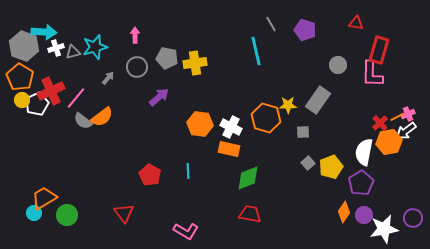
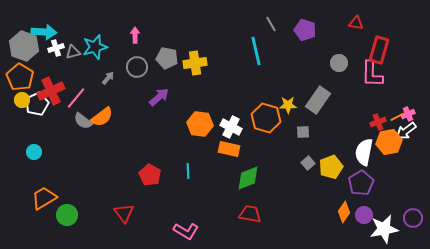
gray circle at (338, 65): moved 1 px right, 2 px up
red cross at (380, 123): moved 2 px left, 1 px up; rotated 21 degrees clockwise
cyan circle at (34, 213): moved 61 px up
